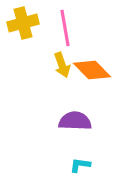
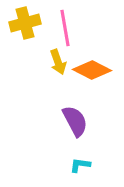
yellow cross: moved 2 px right
yellow arrow: moved 4 px left, 3 px up
orange diamond: rotated 18 degrees counterclockwise
purple semicircle: rotated 60 degrees clockwise
